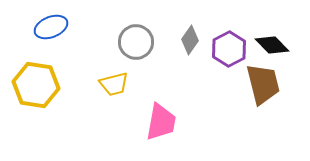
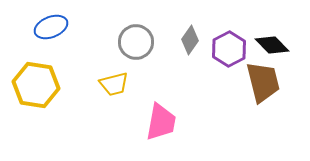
brown trapezoid: moved 2 px up
